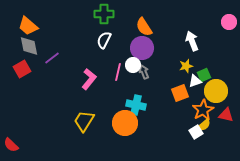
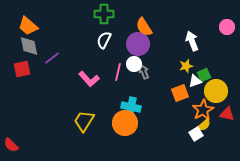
pink circle: moved 2 px left, 5 px down
purple circle: moved 4 px left, 4 px up
white circle: moved 1 px right, 1 px up
red square: rotated 18 degrees clockwise
pink L-shape: rotated 100 degrees clockwise
cyan cross: moved 5 px left, 2 px down
red triangle: moved 1 px right, 1 px up
white square: moved 2 px down
